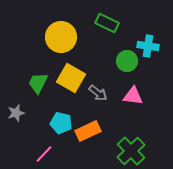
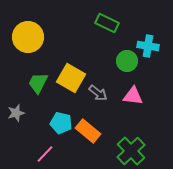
yellow circle: moved 33 px left
orange rectangle: rotated 65 degrees clockwise
pink line: moved 1 px right
